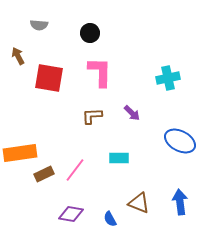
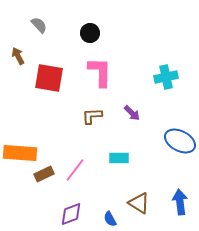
gray semicircle: rotated 138 degrees counterclockwise
cyan cross: moved 2 px left, 1 px up
orange rectangle: rotated 12 degrees clockwise
brown triangle: rotated 10 degrees clockwise
purple diamond: rotated 30 degrees counterclockwise
